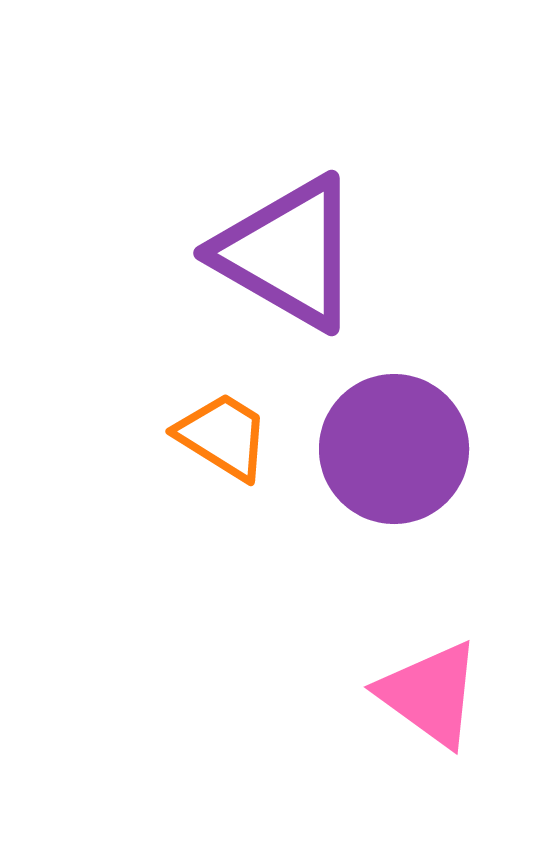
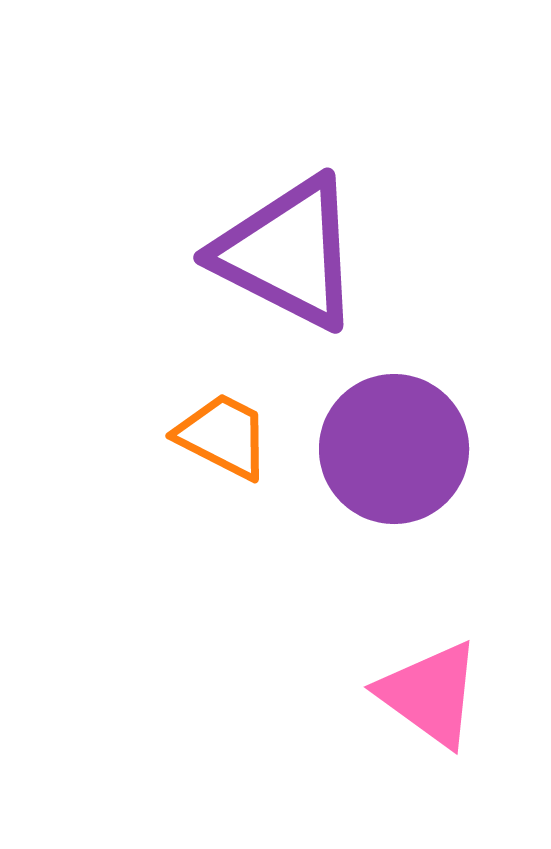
purple triangle: rotated 3 degrees counterclockwise
orange trapezoid: rotated 5 degrees counterclockwise
